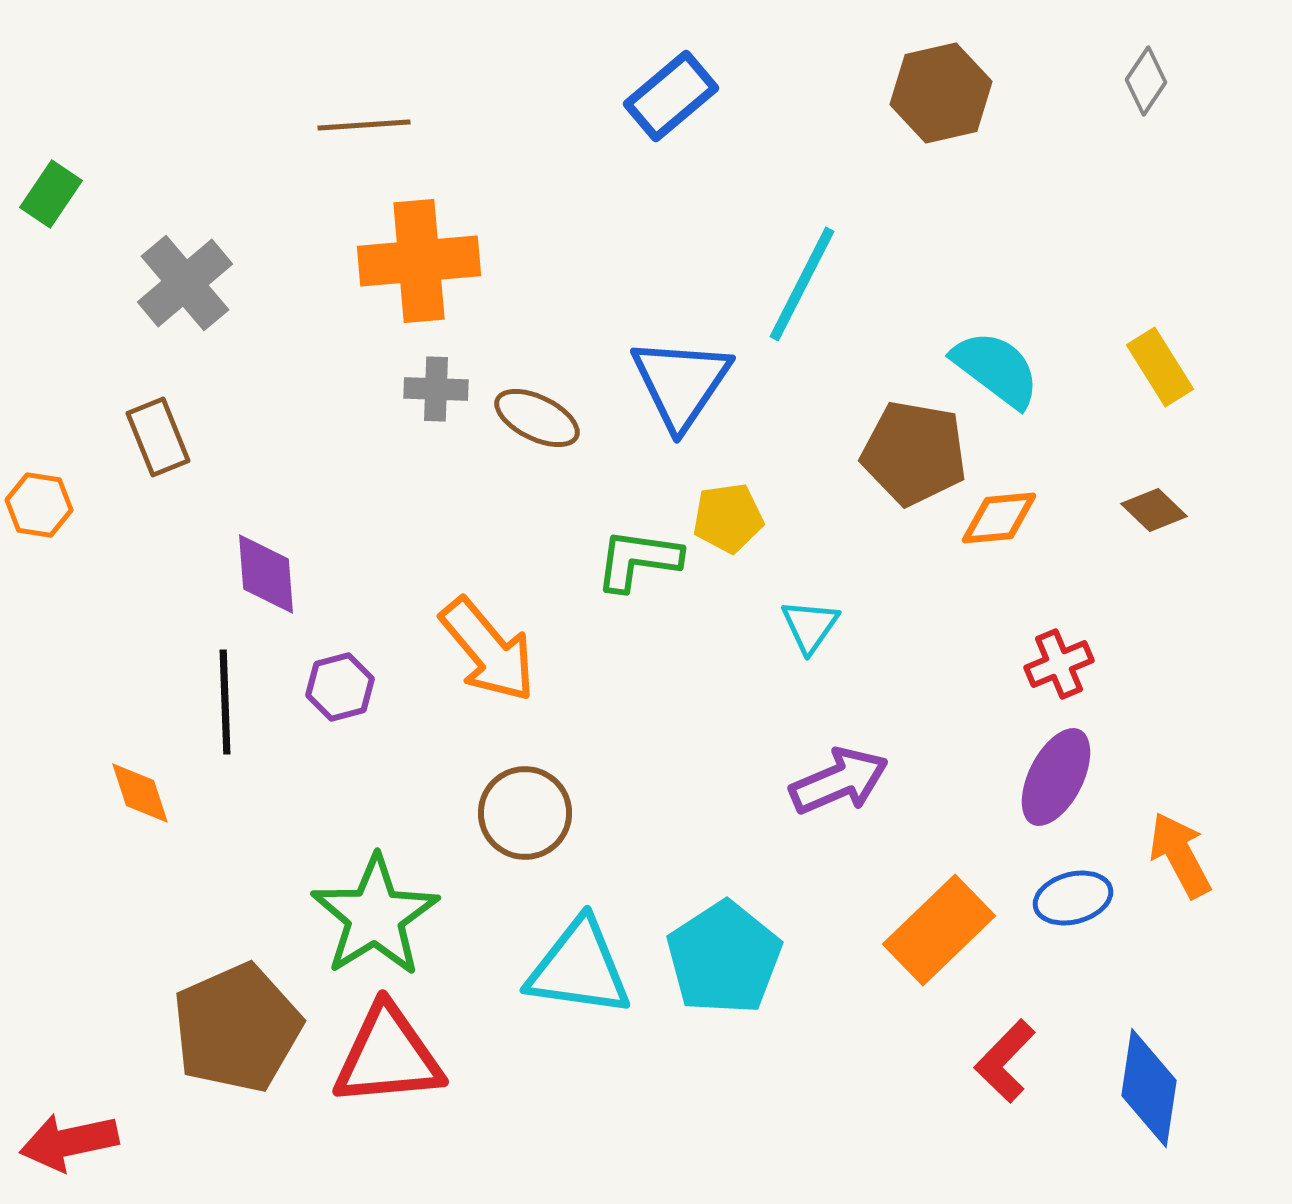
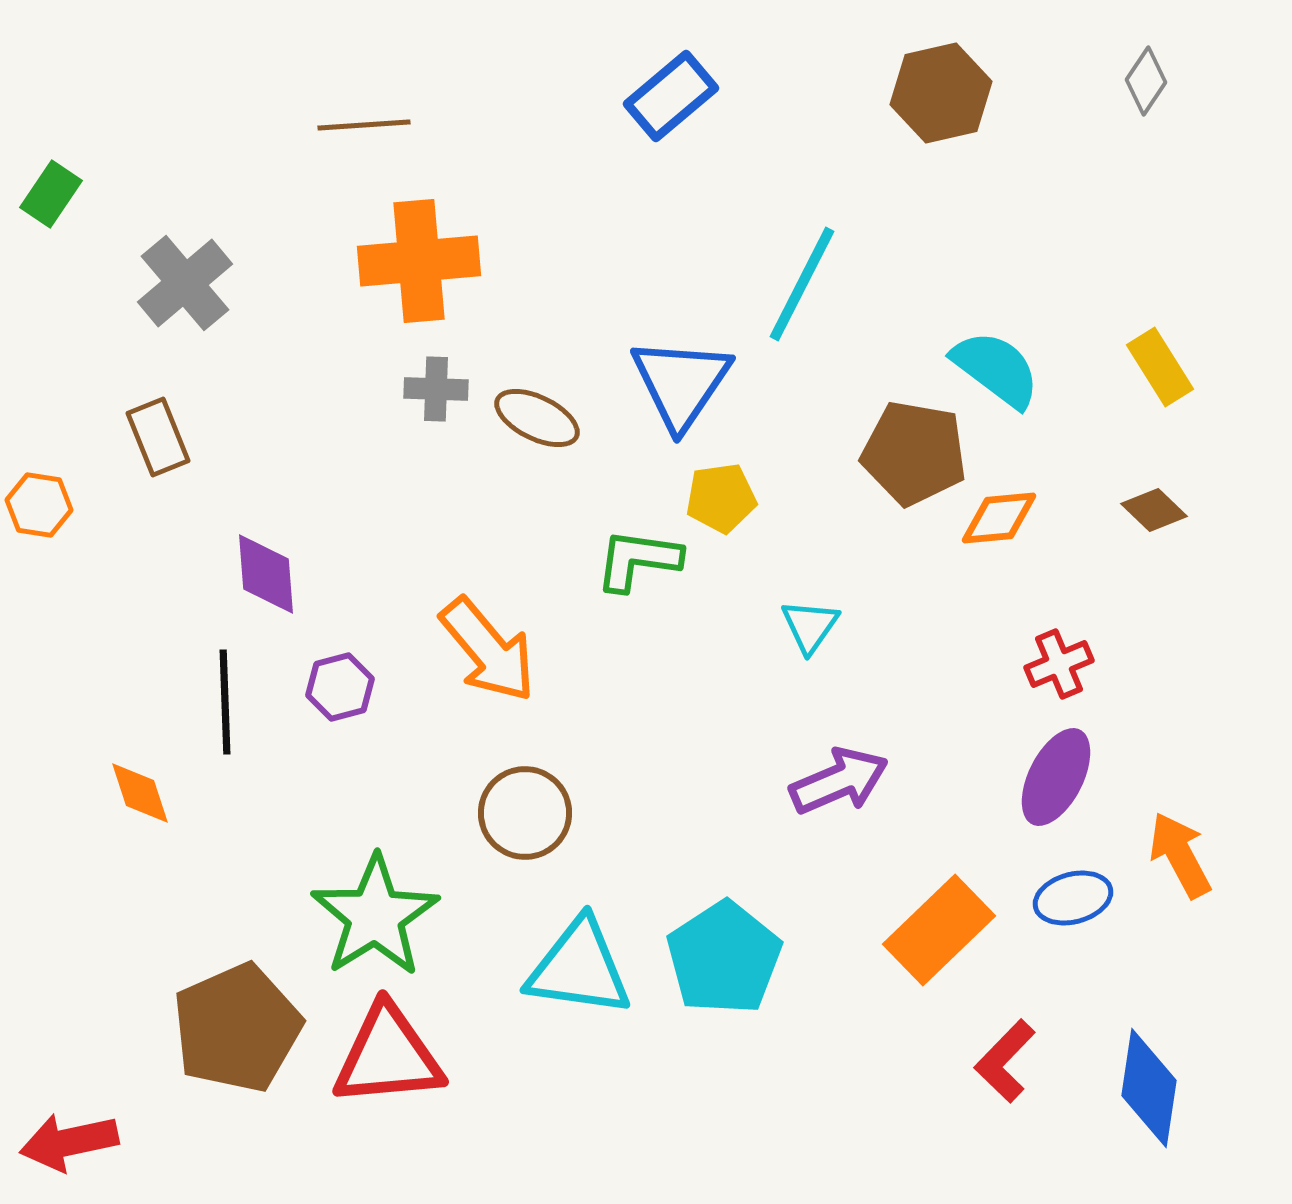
yellow pentagon at (728, 518): moved 7 px left, 20 px up
